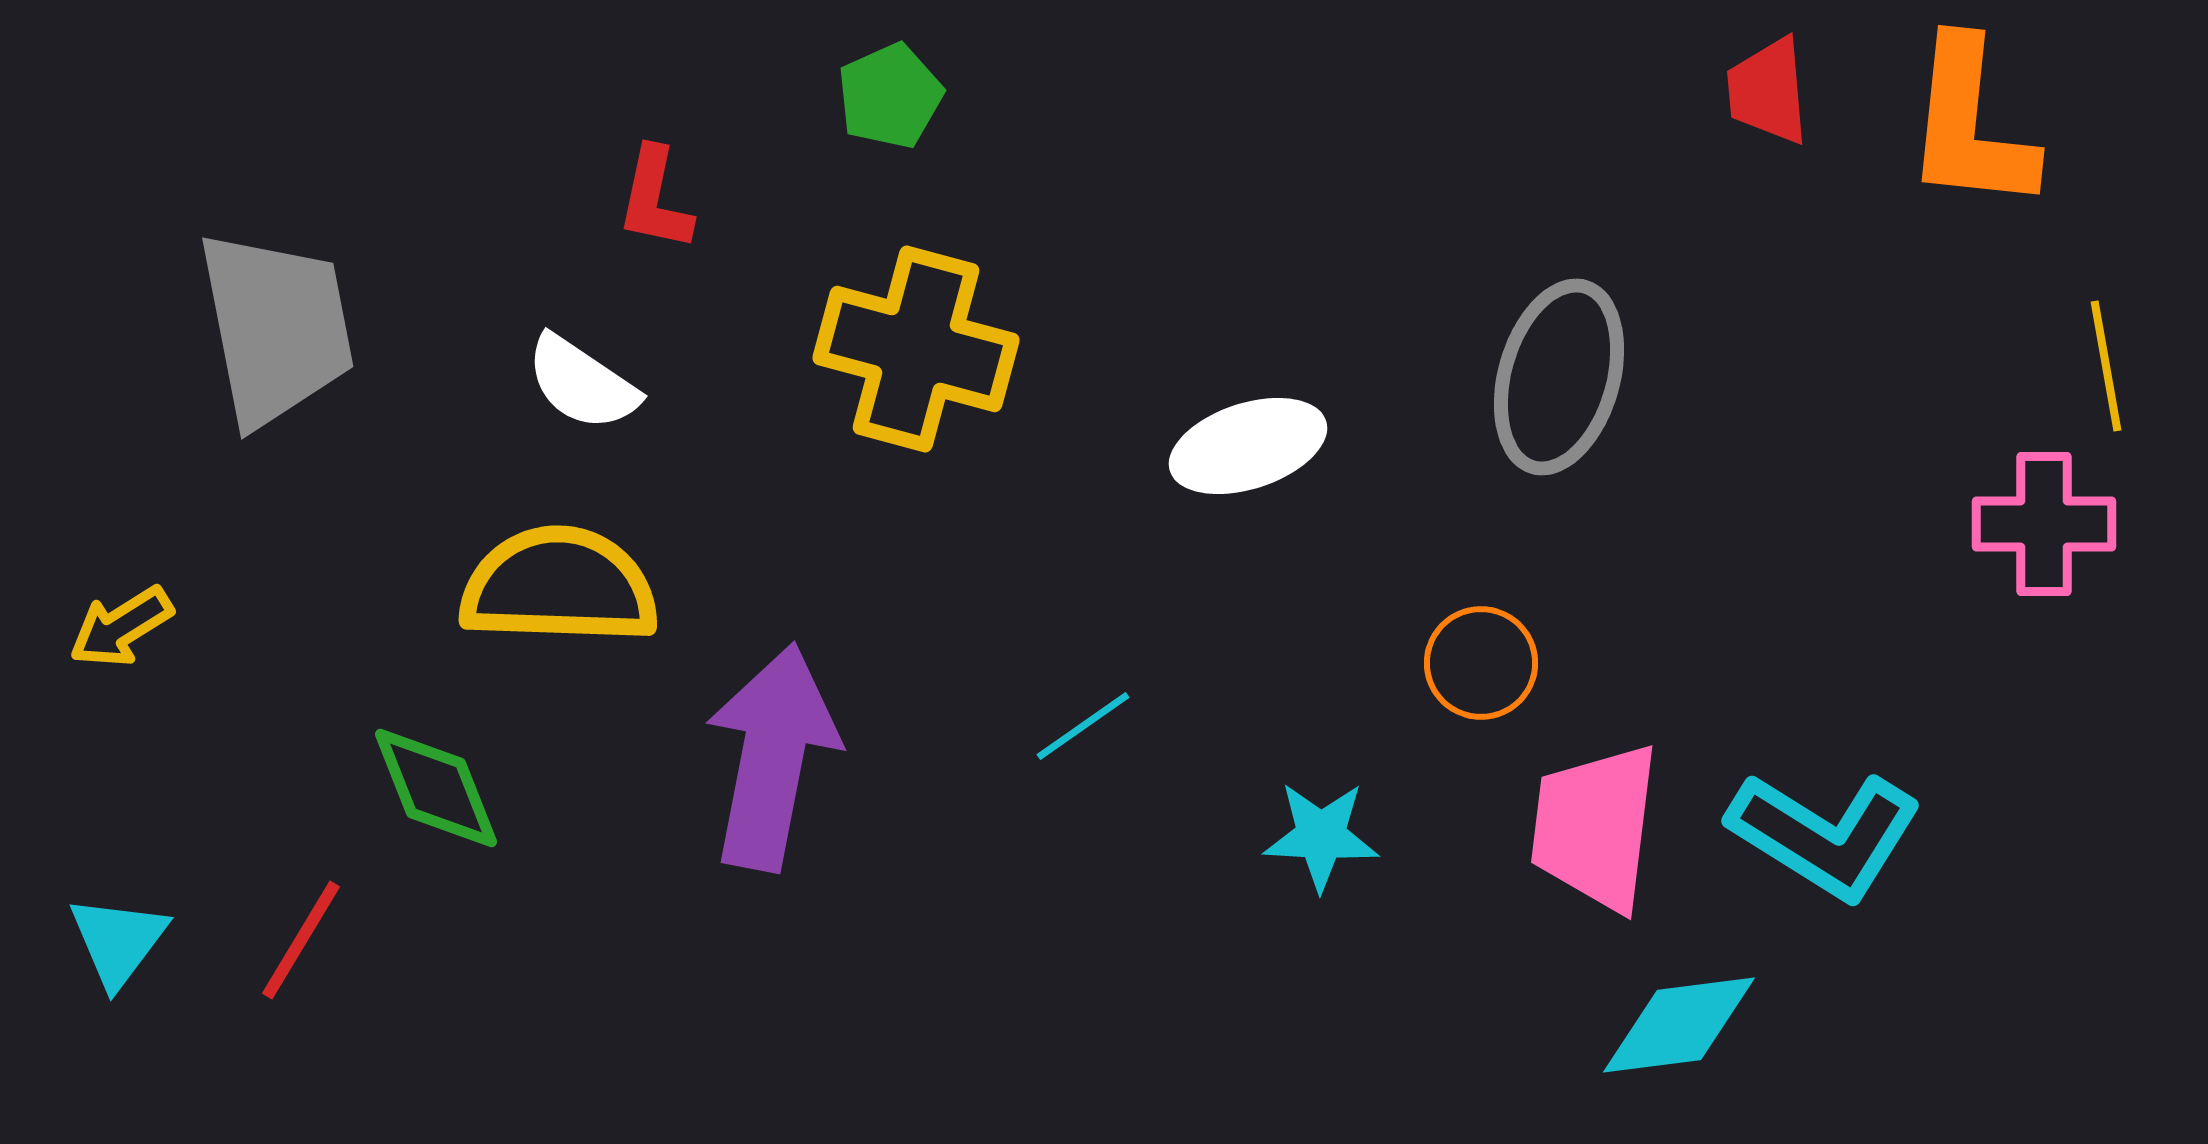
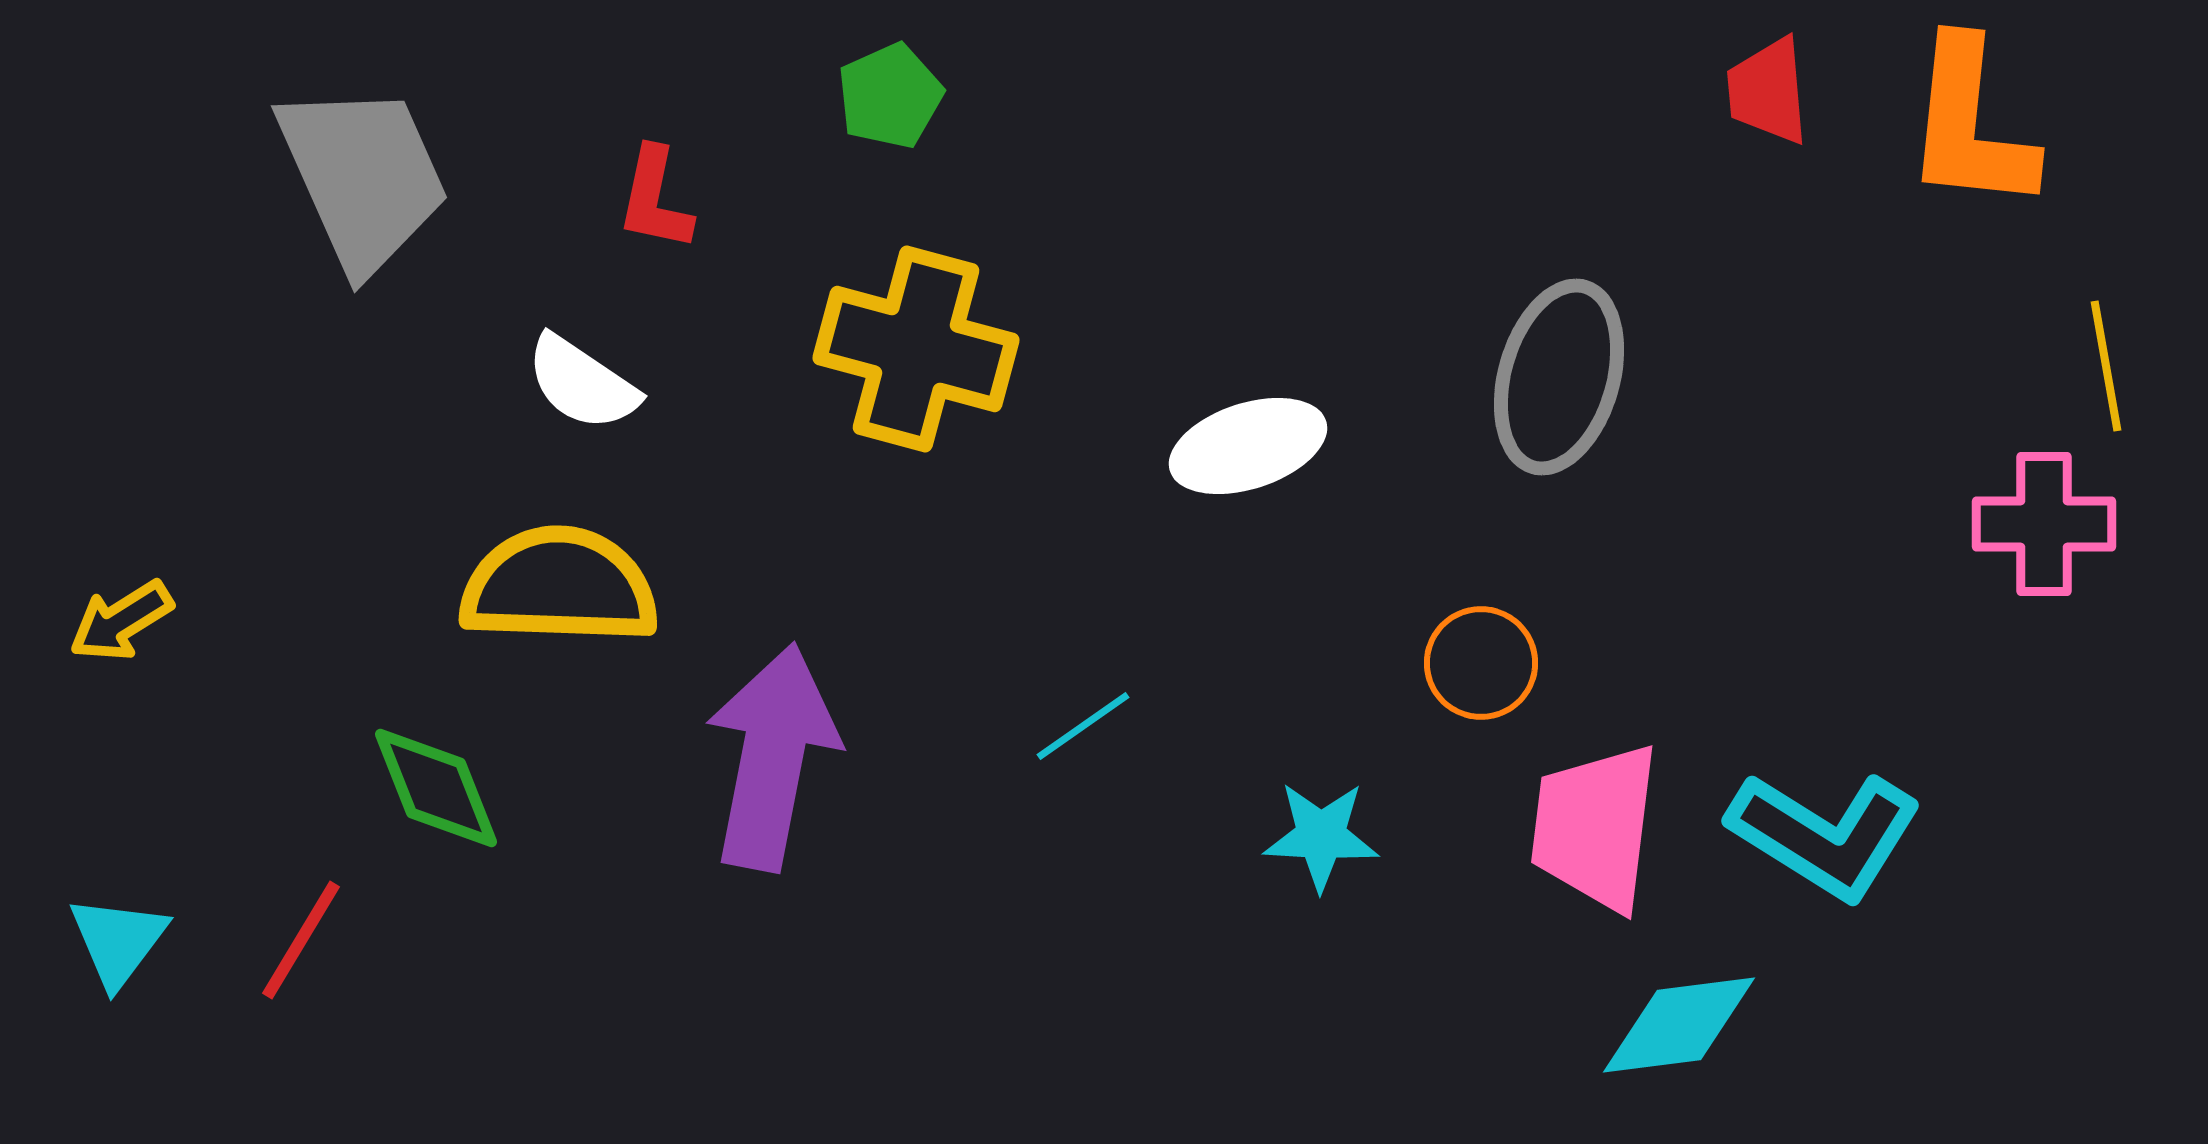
gray trapezoid: moved 87 px right, 151 px up; rotated 13 degrees counterclockwise
yellow arrow: moved 6 px up
